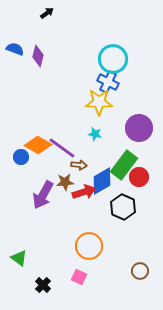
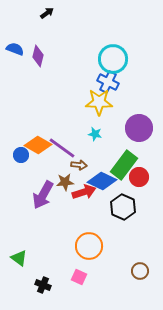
blue circle: moved 2 px up
blue diamond: rotated 56 degrees clockwise
black cross: rotated 21 degrees counterclockwise
